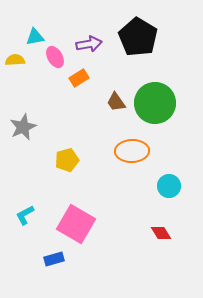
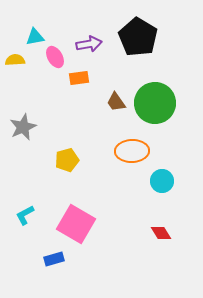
orange rectangle: rotated 24 degrees clockwise
cyan circle: moved 7 px left, 5 px up
